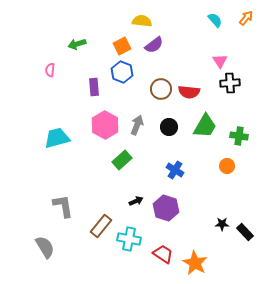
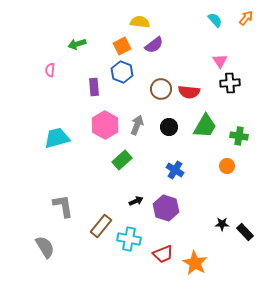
yellow semicircle: moved 2 px left, 1 px down
red trapezoid: rotated 125 degrees clockwise
